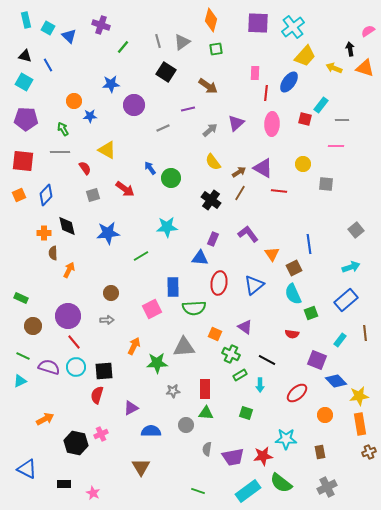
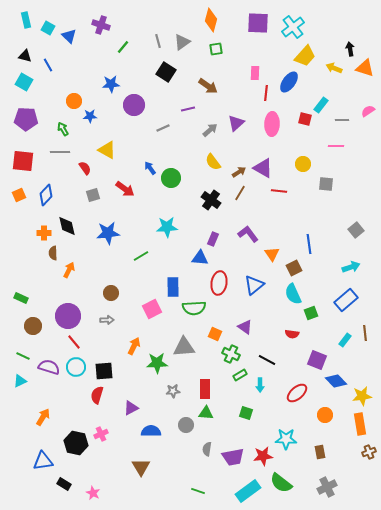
pink semicircle at (368, 31): moved 80 px down
cyan rectangle at (340, 340): moved 5 px right
yellow star at (359, 396): moved 3 px right
orange arrow at (45, 419): moved 2 px left, 2 px up; rotated 30 degrees counterclockwise
blue triangle at (27, 469): moved 16 px right, 8 px up; rotated 35 degrees counterclockwise
black rectangle at (64, 484): rotated 32 degrees clockwise
